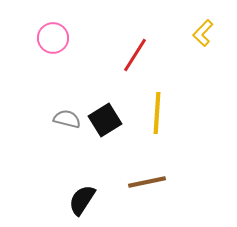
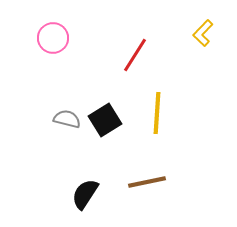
black semicircle: moved 3 px right, 6 px up
